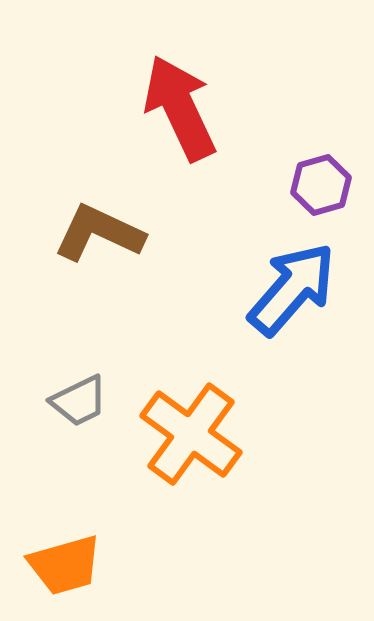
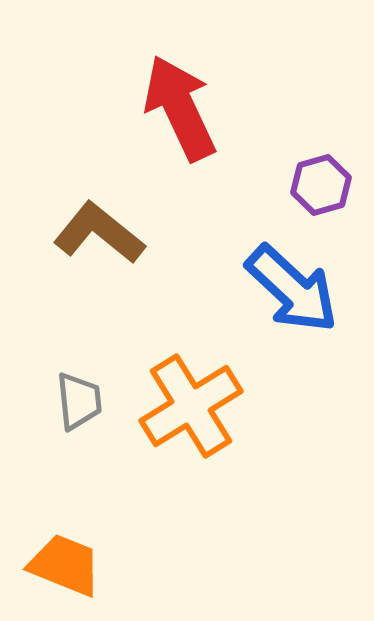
brown L-shape: rotated 14 degrees clockwise
blue arrow: rotated 92 degrees clockwise
gray trapezoid: rotated 70 degrees counterclockwise
orange cross: moved 28 px up; rotated 22 degrees clockwise
orange trapezoid: rotated 142 degrees counterclockwise
